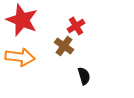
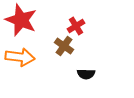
red star: moved 1 px left
black semicircle: moved 2 px right, 2 px up; rotated 108 degrees clockwise
